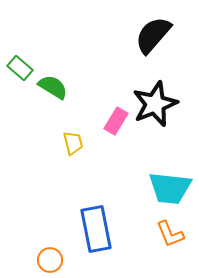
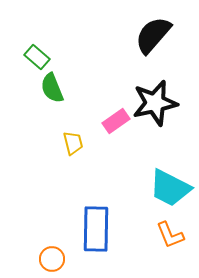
green rectangle: moved 17 px right, 11 px up
green semicircle: moved 1 px left, 1 px down; rotated 144 degrees counterclockwise
black star: moved 1 px up; rotated 9 degrees clockwise
pink rectangle: rotated 24 degrees clockwise
cyan trapezoid: rotated 21 degrees clockwise
blue rectangle: rotated 12 degrees clockwise
orange L-shape: moved 1 px down
orange circle: moved 2 px right, 1 px up
